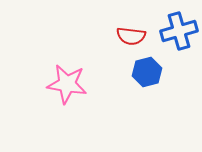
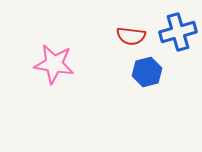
blue cross: moved 1 px left, 1 px down
pink star: moved 13 px left, 20 px up
